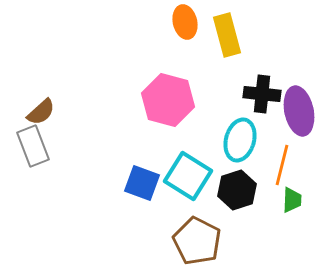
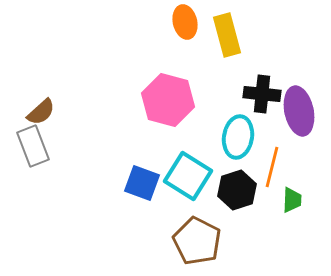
cyan ellipse: moved 2 px left, 3 px up; rotated 6 degrees counterclockwise
orange line: moved 10 px left, 2 px down
